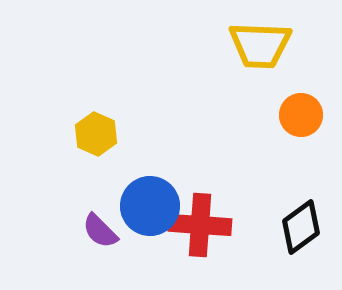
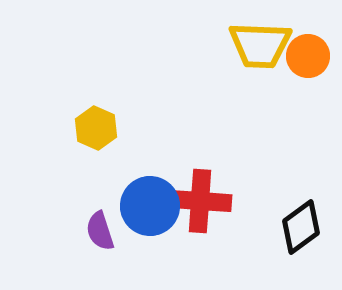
orange circle: moved 7 px right, 59 px up
yellow hexagon: moved 6 px up
red cross: moved 24 px up
purple semicircle: rotated 27 degrees clockwise
